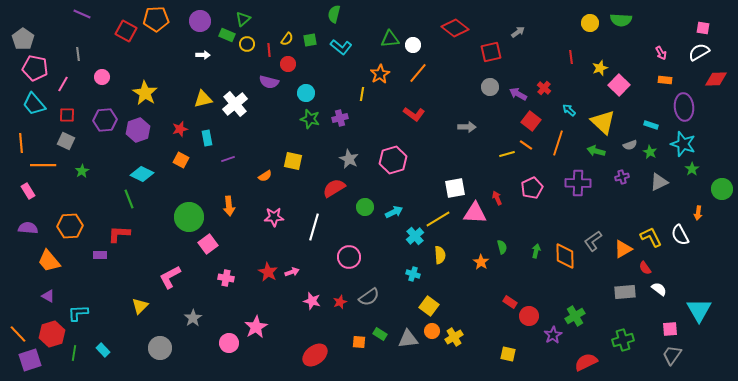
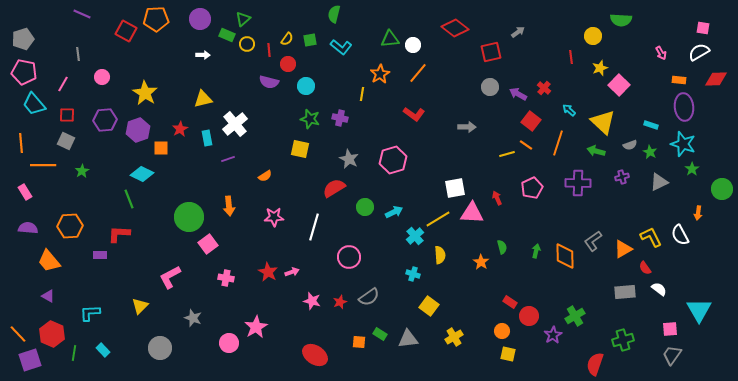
purple circle at (200, 21): moved 2 px up
yellow circle at (590, 23): moved 3 px right, 13 px down
gray pentagon at (23, 39): rotated 20 degrees clockwise
pink pentagon at (35, 68): moved 11 px left, 4 px down
orange rectangle at (665, 80): moved 14 px right
cyan circle at (306, 93): moved 7 px up
white cross at (235, 104): moved 20 px down
purple cross at (340, 118): rotated 28 degrees clockwise
red star at (180, 129): rotated 14 degrees counterclockwise
orange square at (181, 160): moved 20 px left, 12 px up; rotated 28 degrees counterclockwise
yellow square at (293, 161): moved 7 px right, 12 px up
pink rectangle at (28, 191): moved 3 px left, 1 px down
pink triangle at (475, 213): moved 3 px left
cyan L-shape at (78, 313): moved 12 px right
gray star at (193, 318): rotated 18 degrees counterclockwise
orange circle at (432, 331): moved 70 px right
red hexagon at (52, 334): rotated 20 degrees counterclockwise
red ellipse at (315, 355): rotated 70 degrees clockwise
red semicircle at (586, 362): moved 9 px right, 2 px down; rotated 45 degrees counterclockwise
